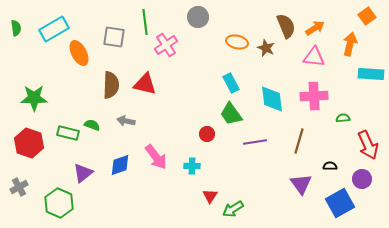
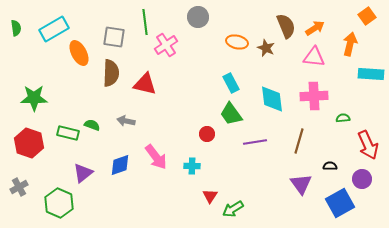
brown semicircle at (111, 85): moved 12 px up
